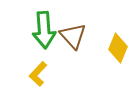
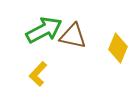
green arrow: rotated 114 degrees counterclockwise
brown triangle: rotated 36 degrees counterclockwise
